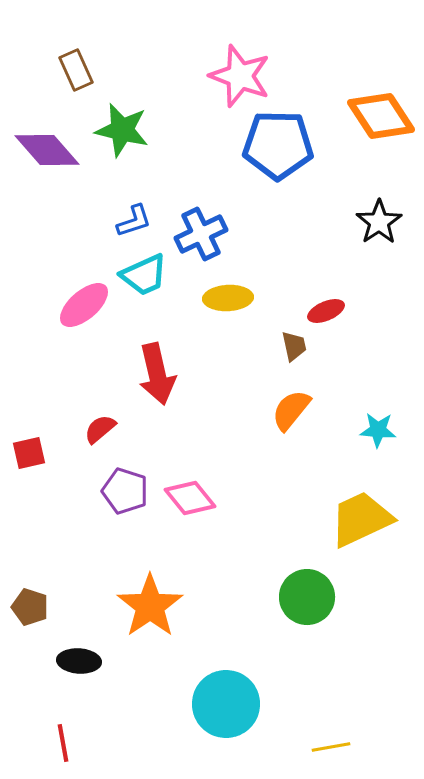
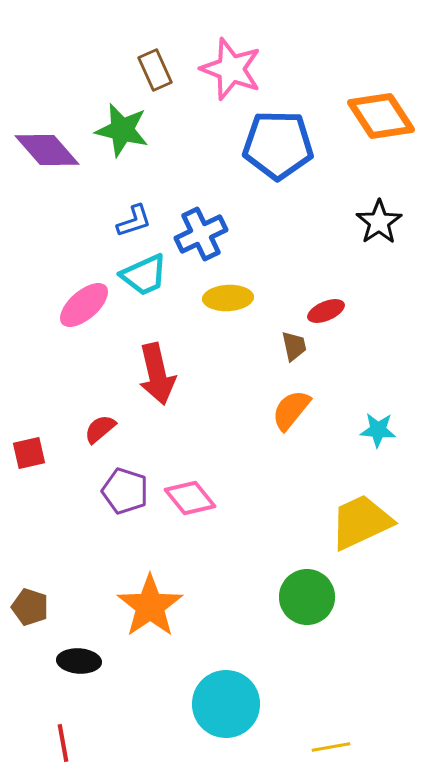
brown rectangle: moved 79 px right
pink star: moved 9 px left, 7 px up
yellow trapezoid: moved 3 px down
